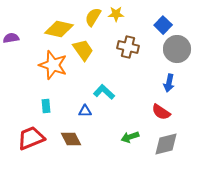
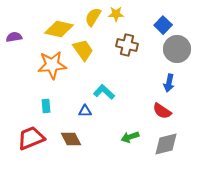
purple semicircle: moved 3 px right, 1 px up
brown cross: moved 1 px left, 2 px up
orange star: moved 1 px left; rotated 24 degrees counterclockwise
red semicircle: moved 1 px right, 1 px up
